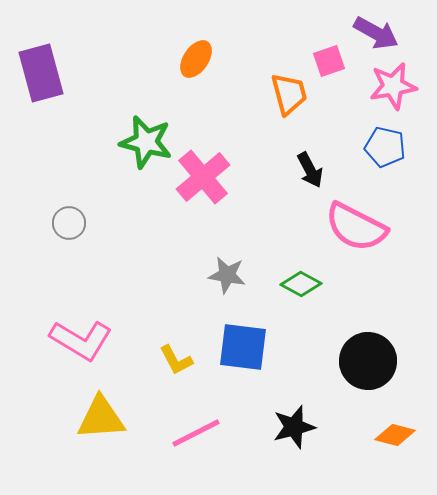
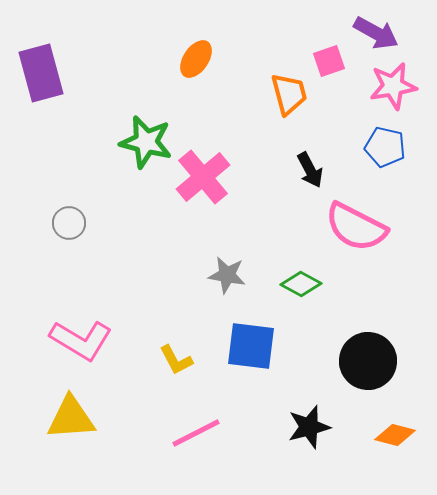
blue square: moved 8 px right, 1 px up
yellow triangle: moved 30 px left
black star: moved 15 px right
